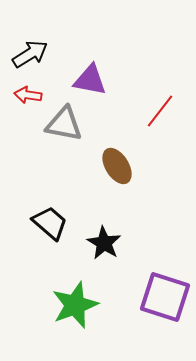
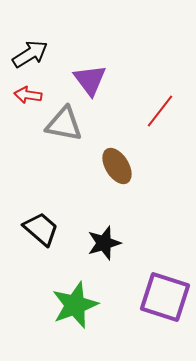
purple triangle: rotated 42 degrees clockwise
black trapezoid: moved 9 px left, 6 px down
black star: rotated 24 degrees clockwise
